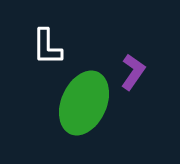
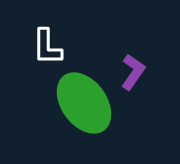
green ellipse: rotated 60 degrees counterclockwise
